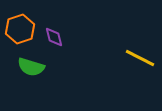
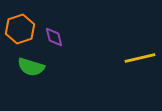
yellow line: rotated 40 degrees counterclockwise
